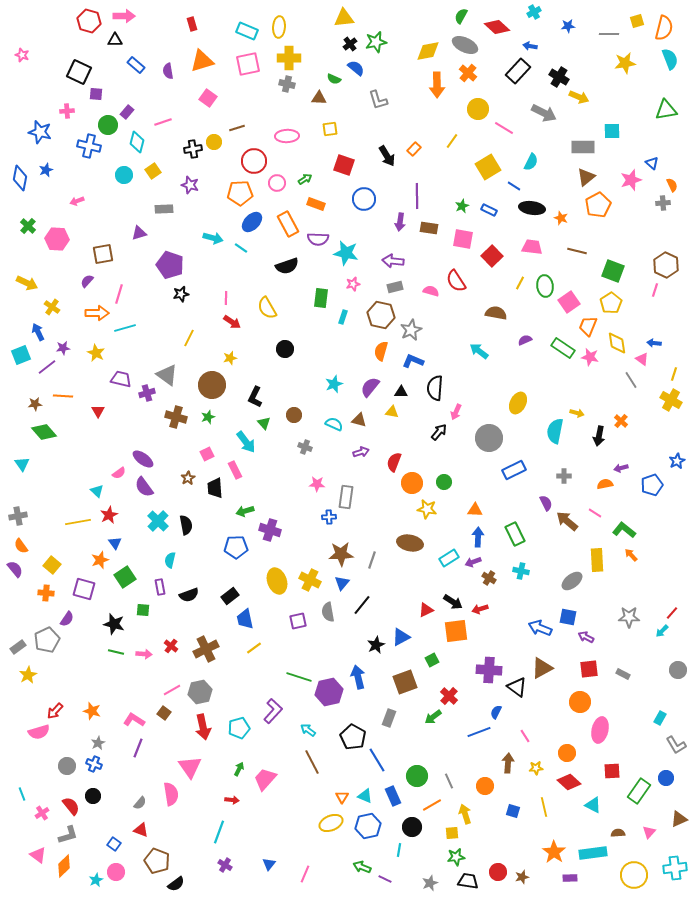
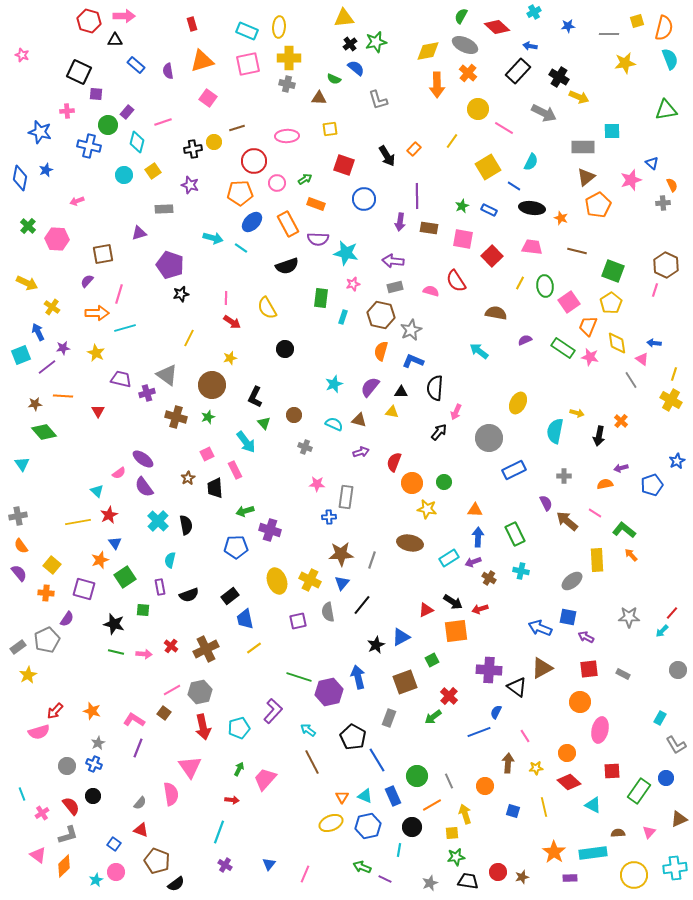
purple semicircle at (15, 569): moved 4 px right, 4 px down
